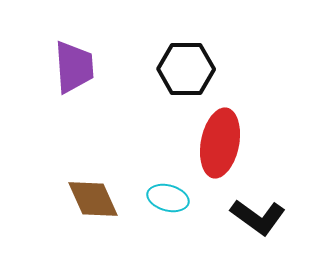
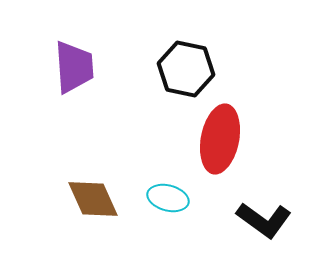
black hexagon: rotated 12 degrees clockwise
red ellipse: moved 4 px up
black L-shape: moved 6 px right, 3 px down
